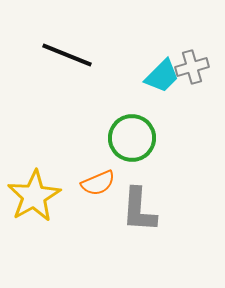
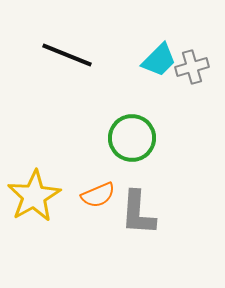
cyan trapezoid: moved 3 px left, 16 px up
orange semicircle: moved 12 px down
gray L-shape: moved 1 px left, 3 px down
